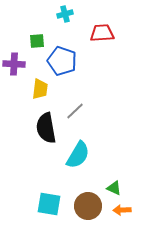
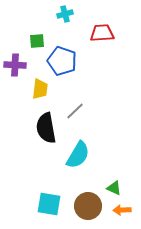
purple cross: moved 1 px right, 1 px down
